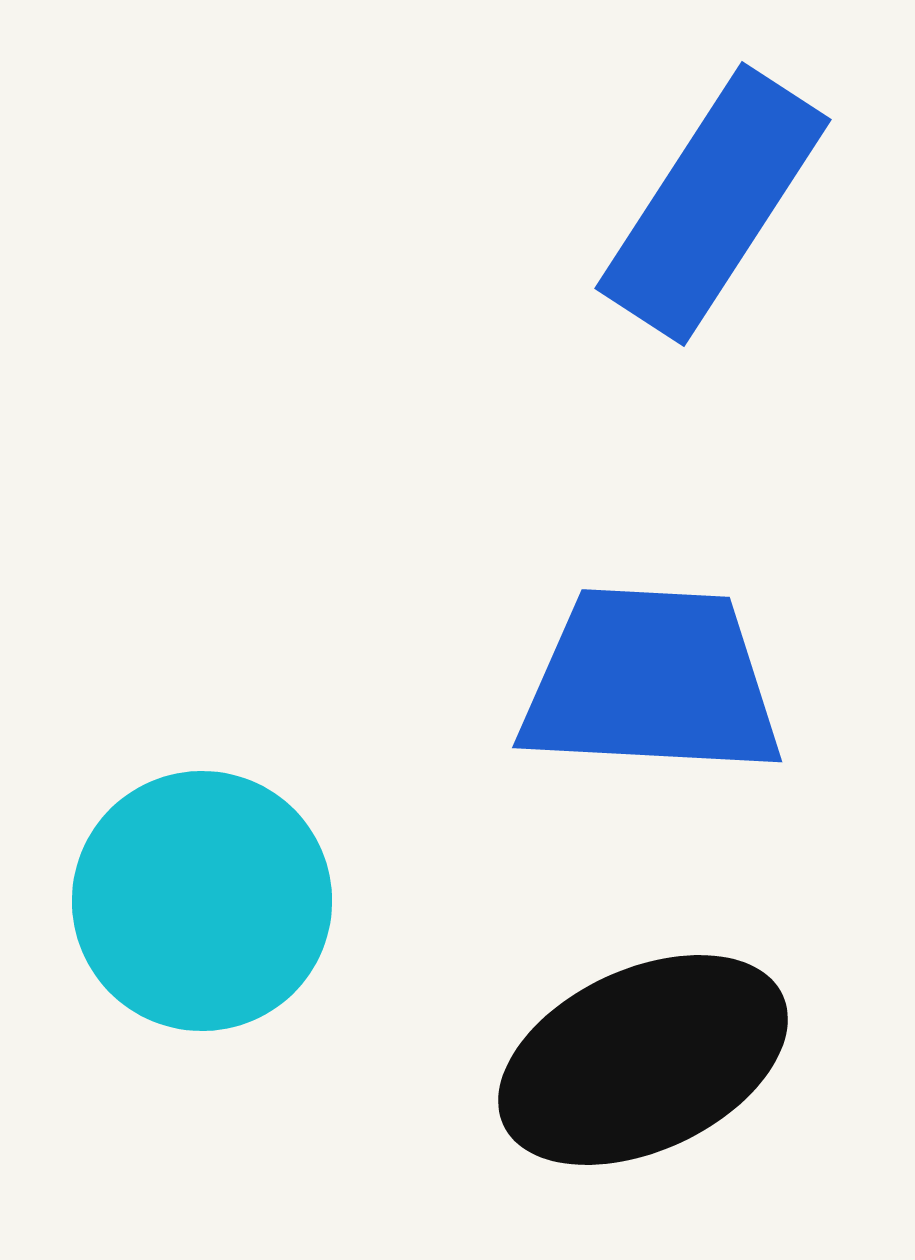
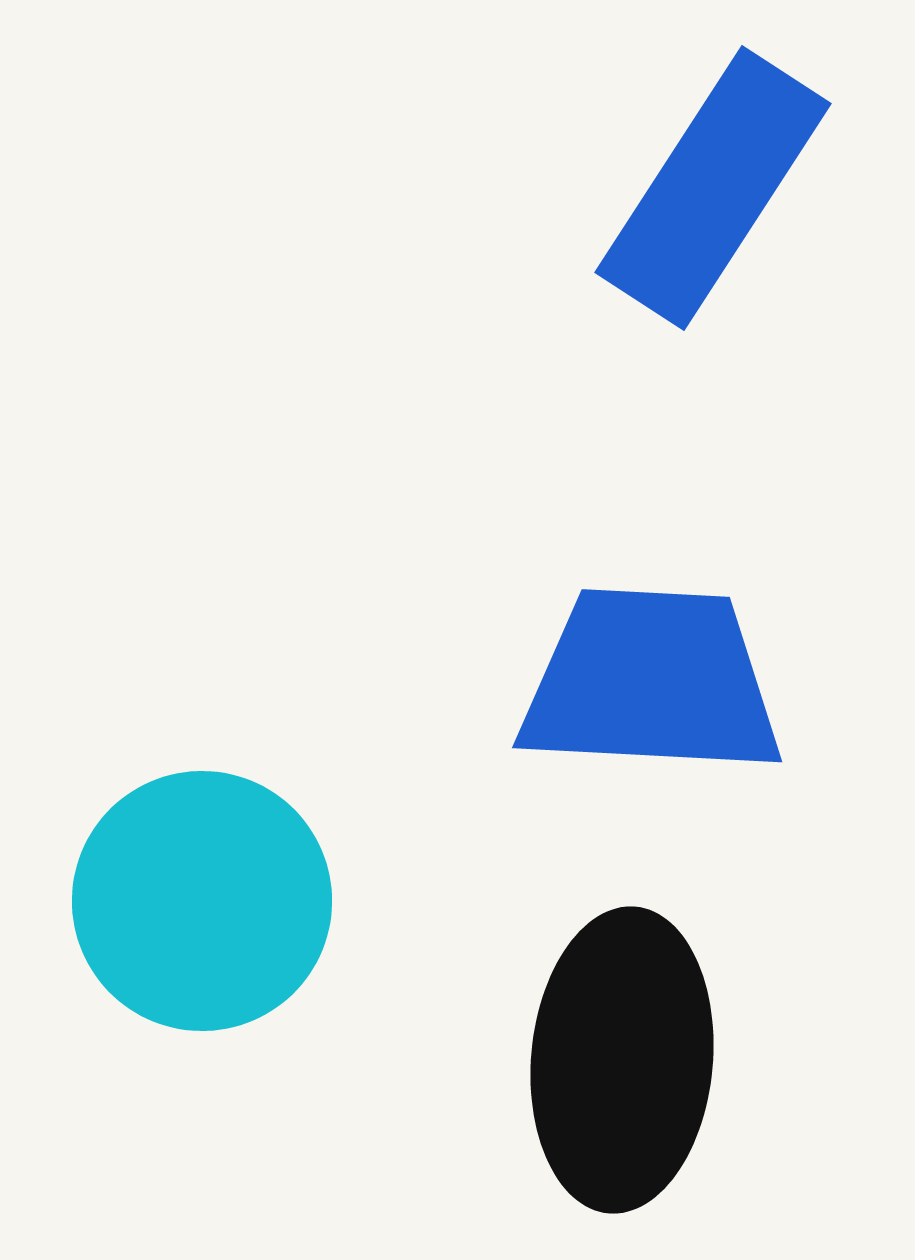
blue rectangle: moved 16 px up
black ellipse: moved 21 px left; rotated 60 degrees counterclockwise
